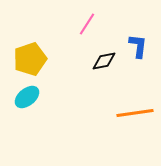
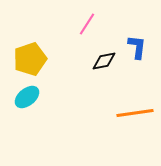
blue L-shape: moved 1 px left, 1 px down
